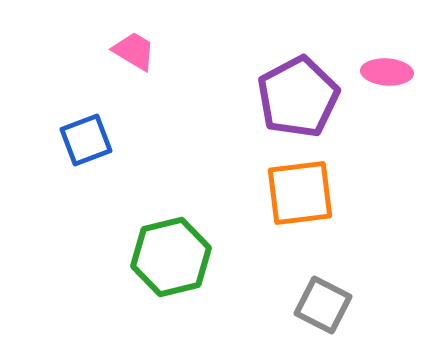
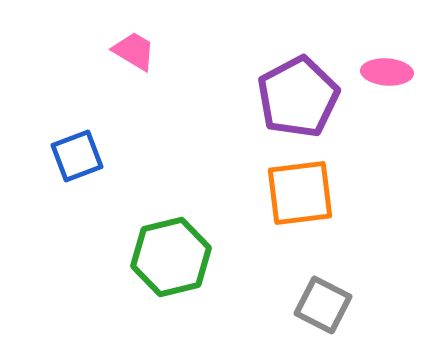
blue square: moved 9 px left, 16 px down
